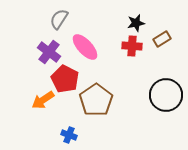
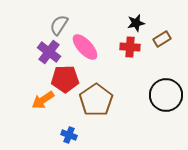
gray semicircle: moved 6 px down
red cross: moved 2 px left, 1 px down
red pentagon: rotated 28 degrees counterclockwise
